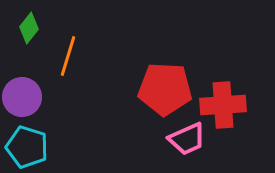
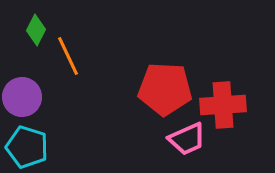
green diamond: moved 7 px right, 2 px down; rotated 12 degrees counterclockwise
orange line: rotated 42 degrees counterclockwise
